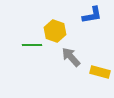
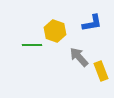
blue L-shape: moved 8 px down
gray arrow: moved 8 px right
yellow rectangle: moved 1 px right, 1 px up; rotated 54 degrees clockwise
